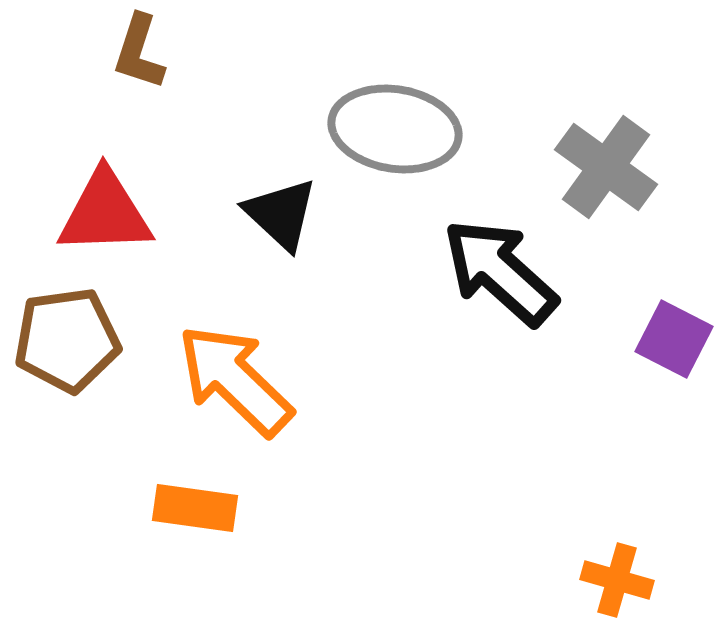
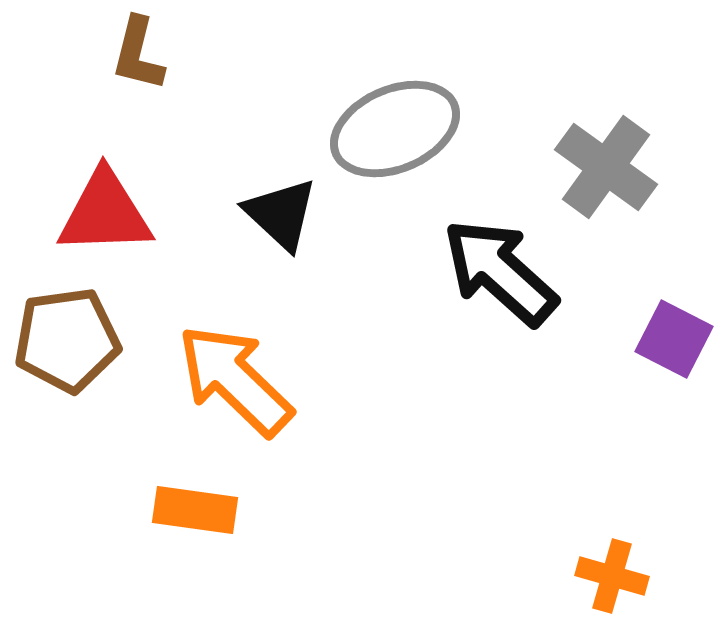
brown L-shape: moved 1 px left, 2 px down; rotated 4 degrees counterclockwise
gray ellipse: rotated 32 degrees counterclockwise
orange rectangle: moved 2 px down
orange cross: moved 5 px left, 4 px up
